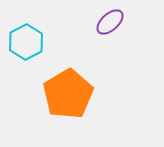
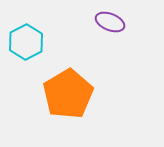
purple ellipse: rotated 64 degrees clockwise
